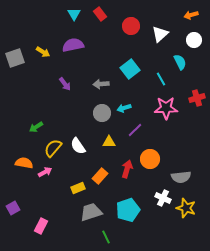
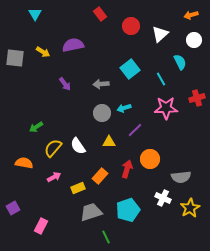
cyan triangle: moved 39 px left
gray square: rotated 24 degrees clockwise
pink arrow: moved 9 px right, 5 px down
yellow star: moved 4 px right; rotated 24 degrees clockwise
